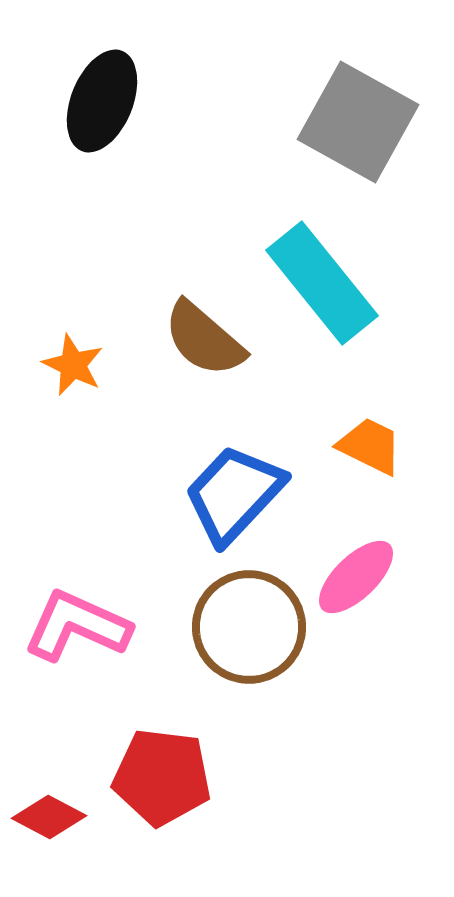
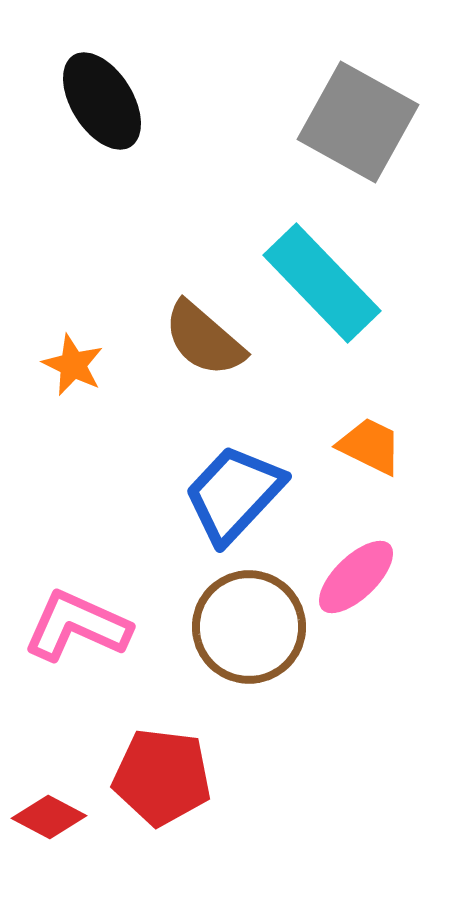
black ellipse: rotated 54 degrees counterclockwise
cyan rectangle: rotated 5 degrees counterclockwise
